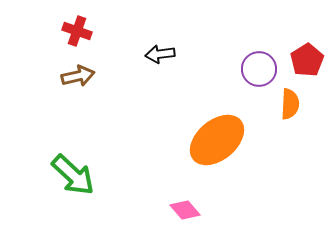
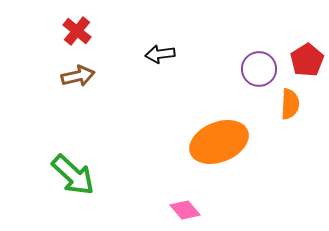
red cross: rotated 20 degrees clockwise
orange ellipse: moved 2 px right, 2 px down; rotated 18 degrees clockwise
